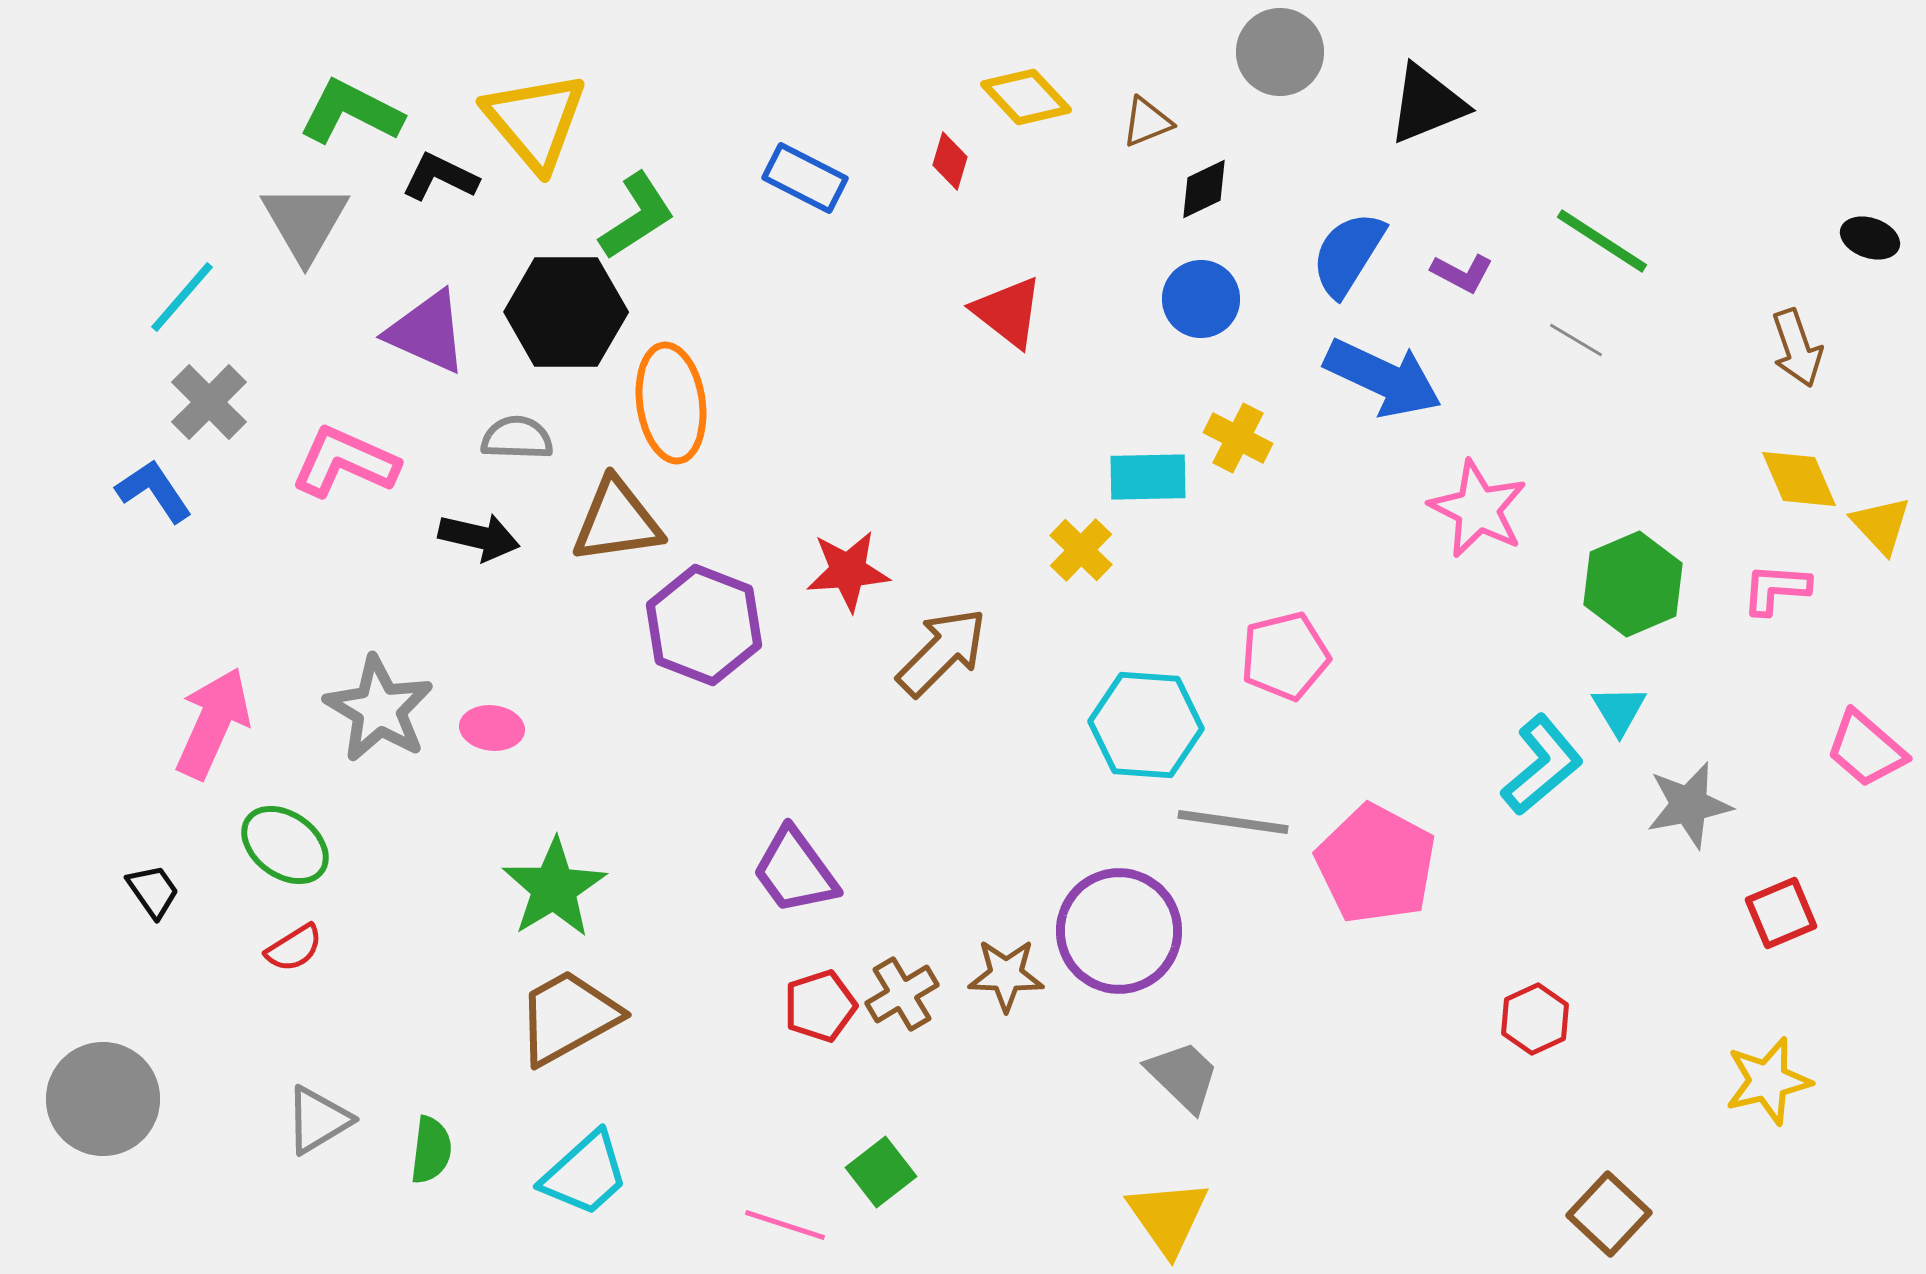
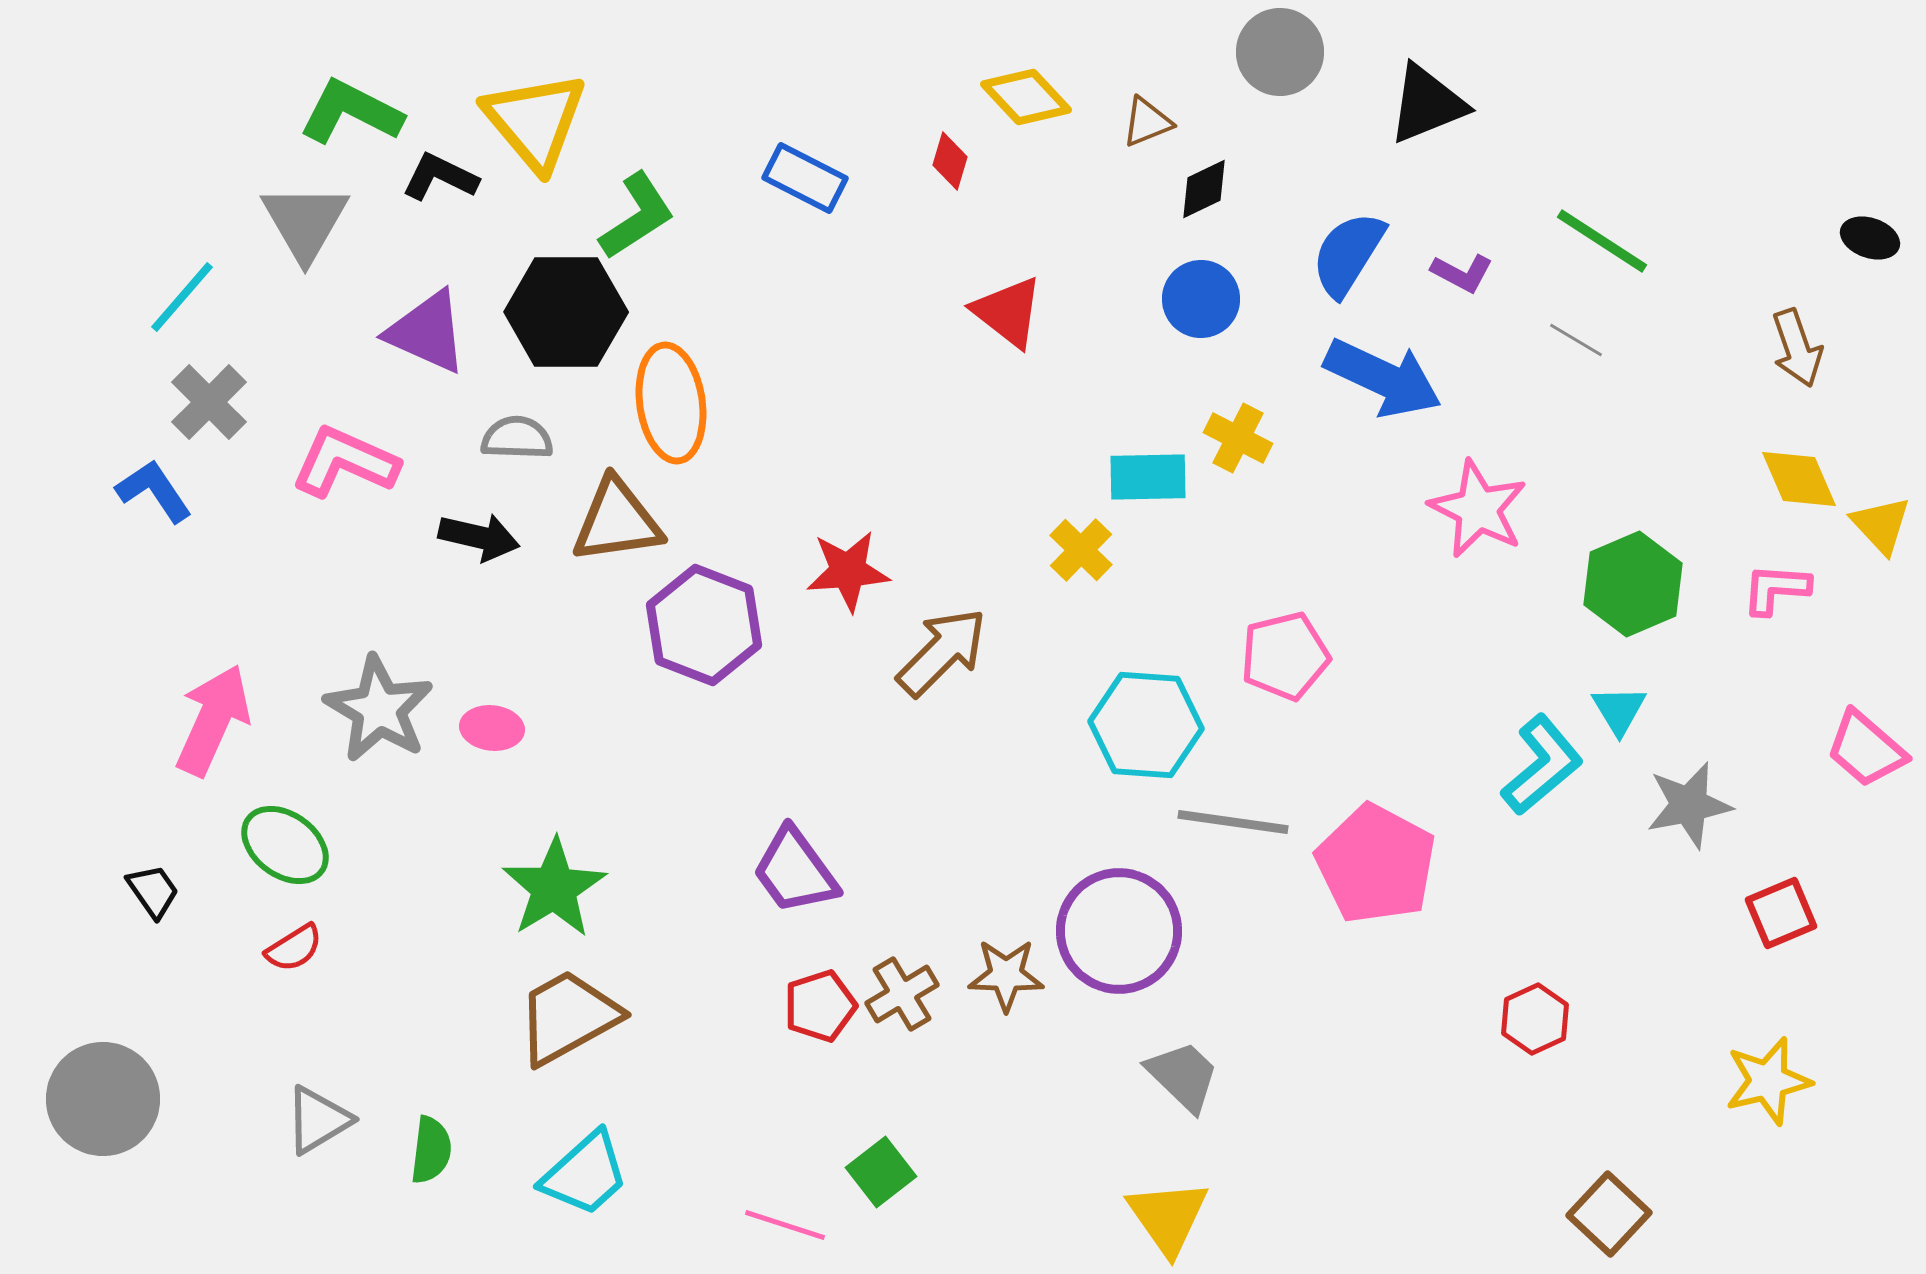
pink arrow at (213, 723): moved 3 px up
